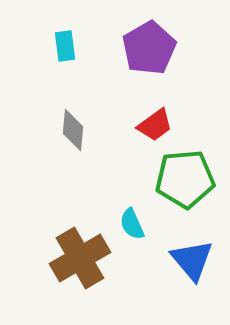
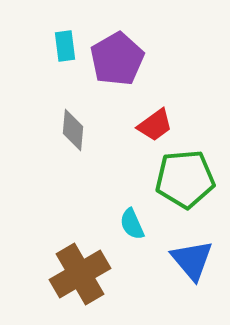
purple pentagon: moved 32 px left, 11 px down
brown cross: moved 16 px down
